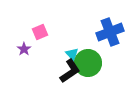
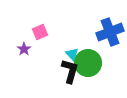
black L-shape: rotated 40 degrees counterclockwise
